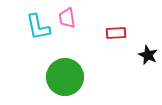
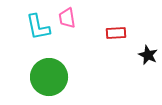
green circle: moved 16 px left
